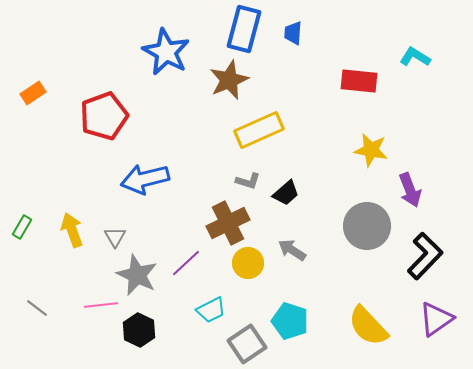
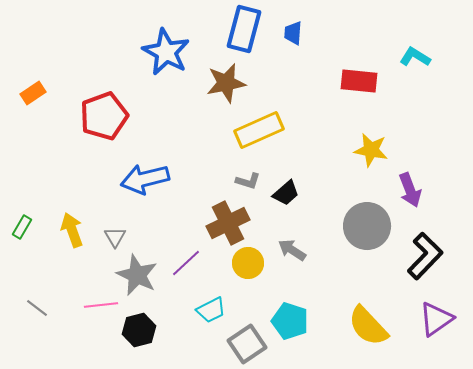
brown star: moved 3 px left, 3 px down; rotated 12 degrees clockwise
black hexagon: rotated 20 degrees clockwise
